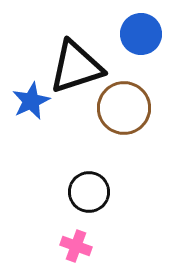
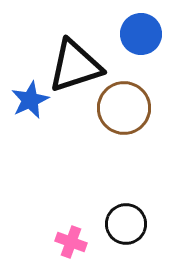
black triangle: moved 1 px left, 1 px up
blue star: moved 1 px left, 1 px up
black circle: moved 37 px right, 32 px down
pink cross: moved 5 px left, 4 px up
